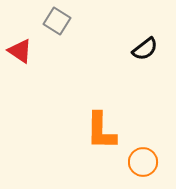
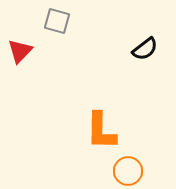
gray square: rotated 16 degrees counterclockwise
red triangle: rotated 40 degrees clockwise
orange circle: moved 15 px left, 9 px down
